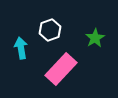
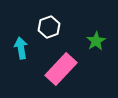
white hexagon: moved 1 px left, 3 px up
green star: moved 1 px right, 3 px down
